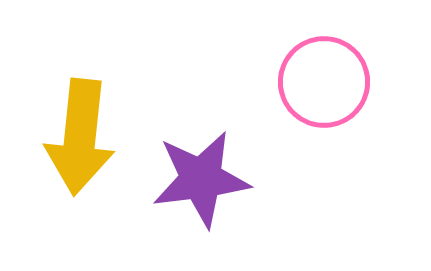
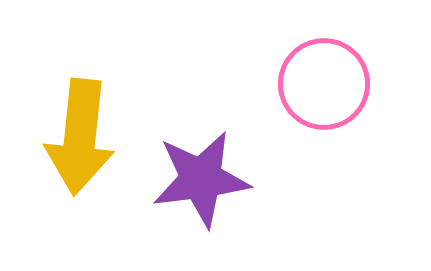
pink circle: moved 2 px down
